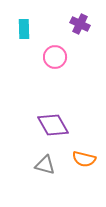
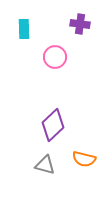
purple cross: rotated 18 degrees counterclockwise
purple diamond: rotated 76 degrees clockwise
